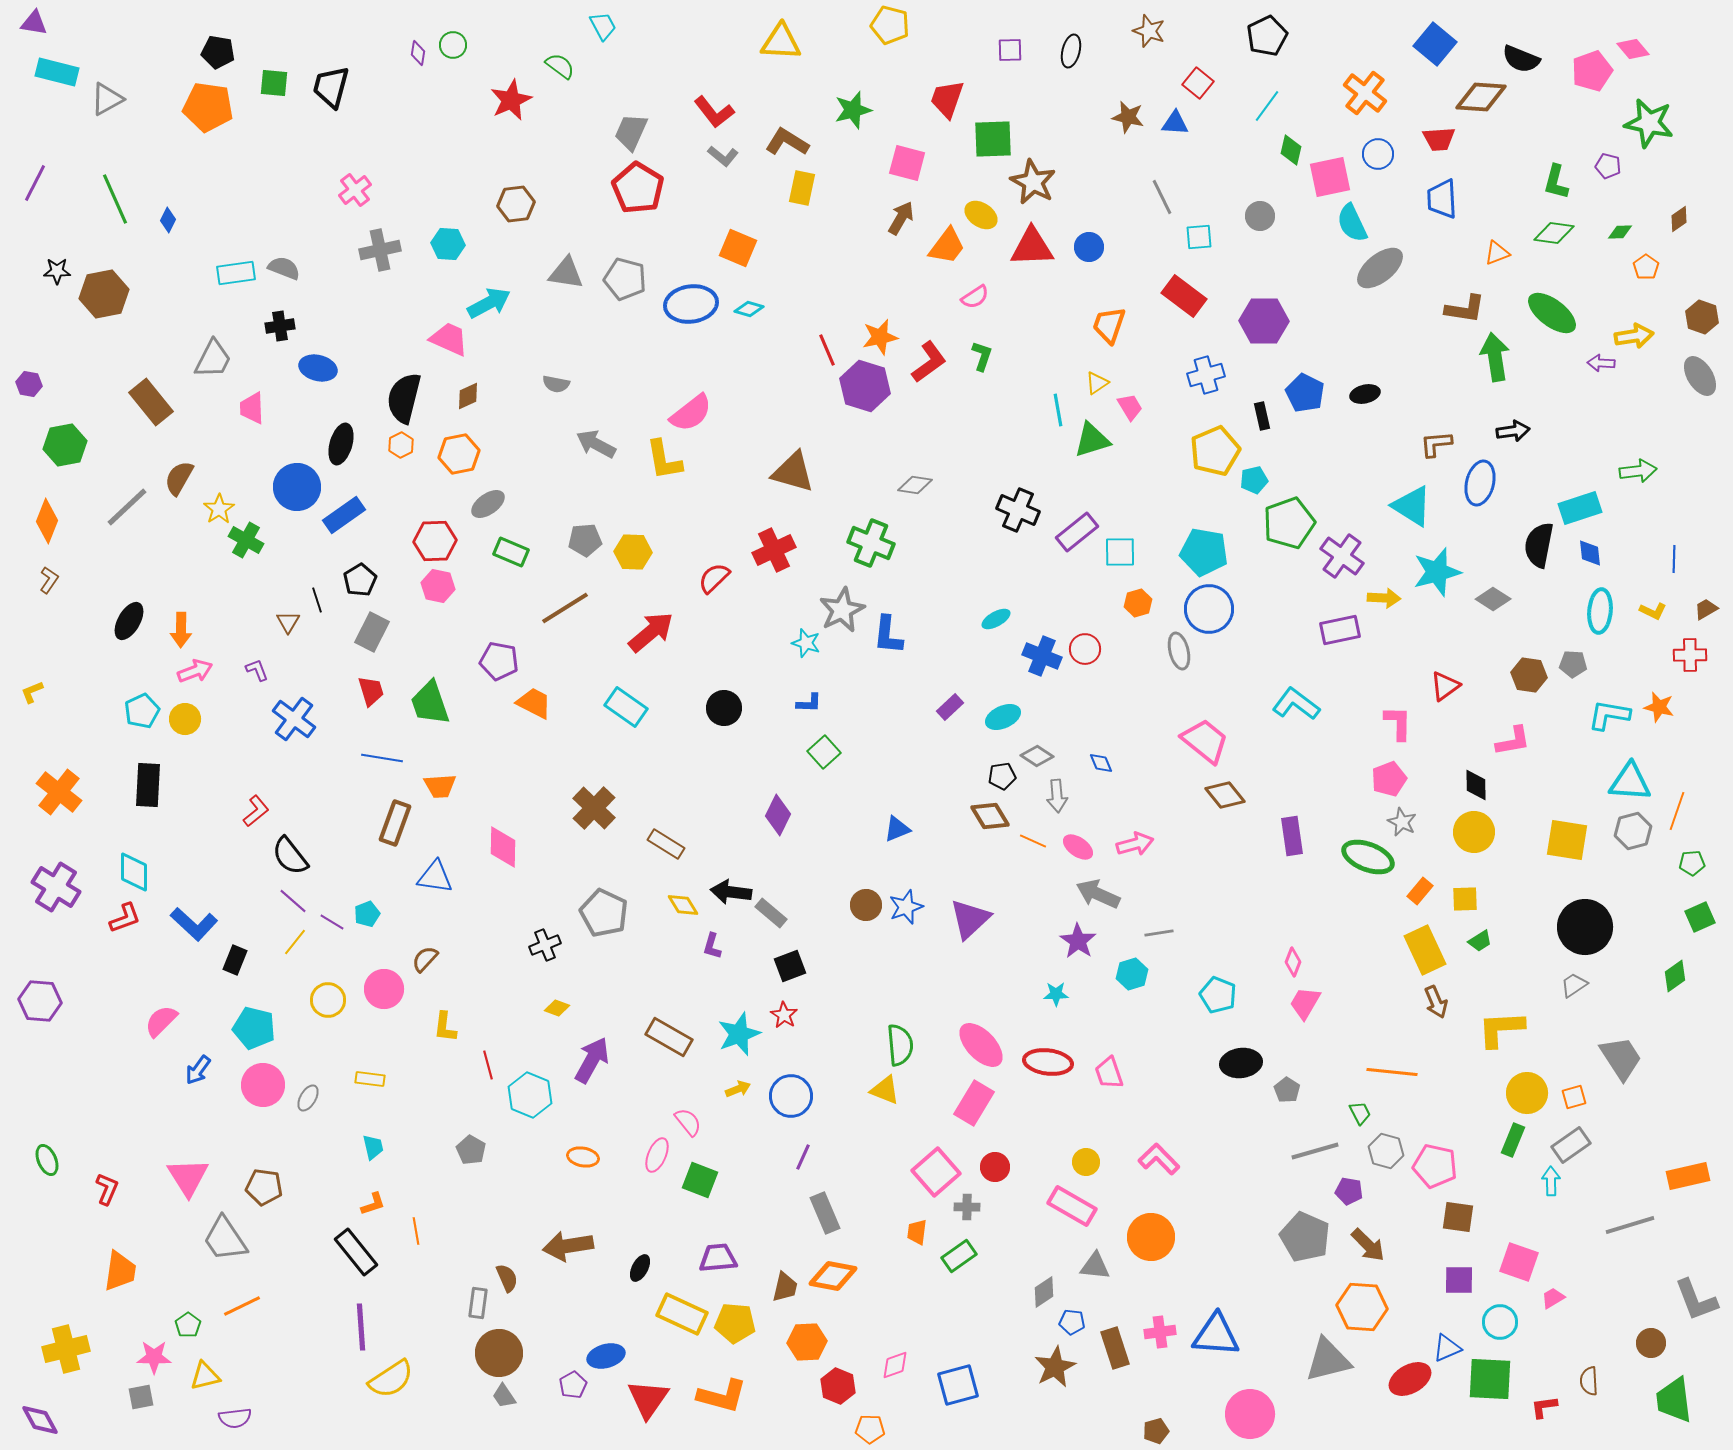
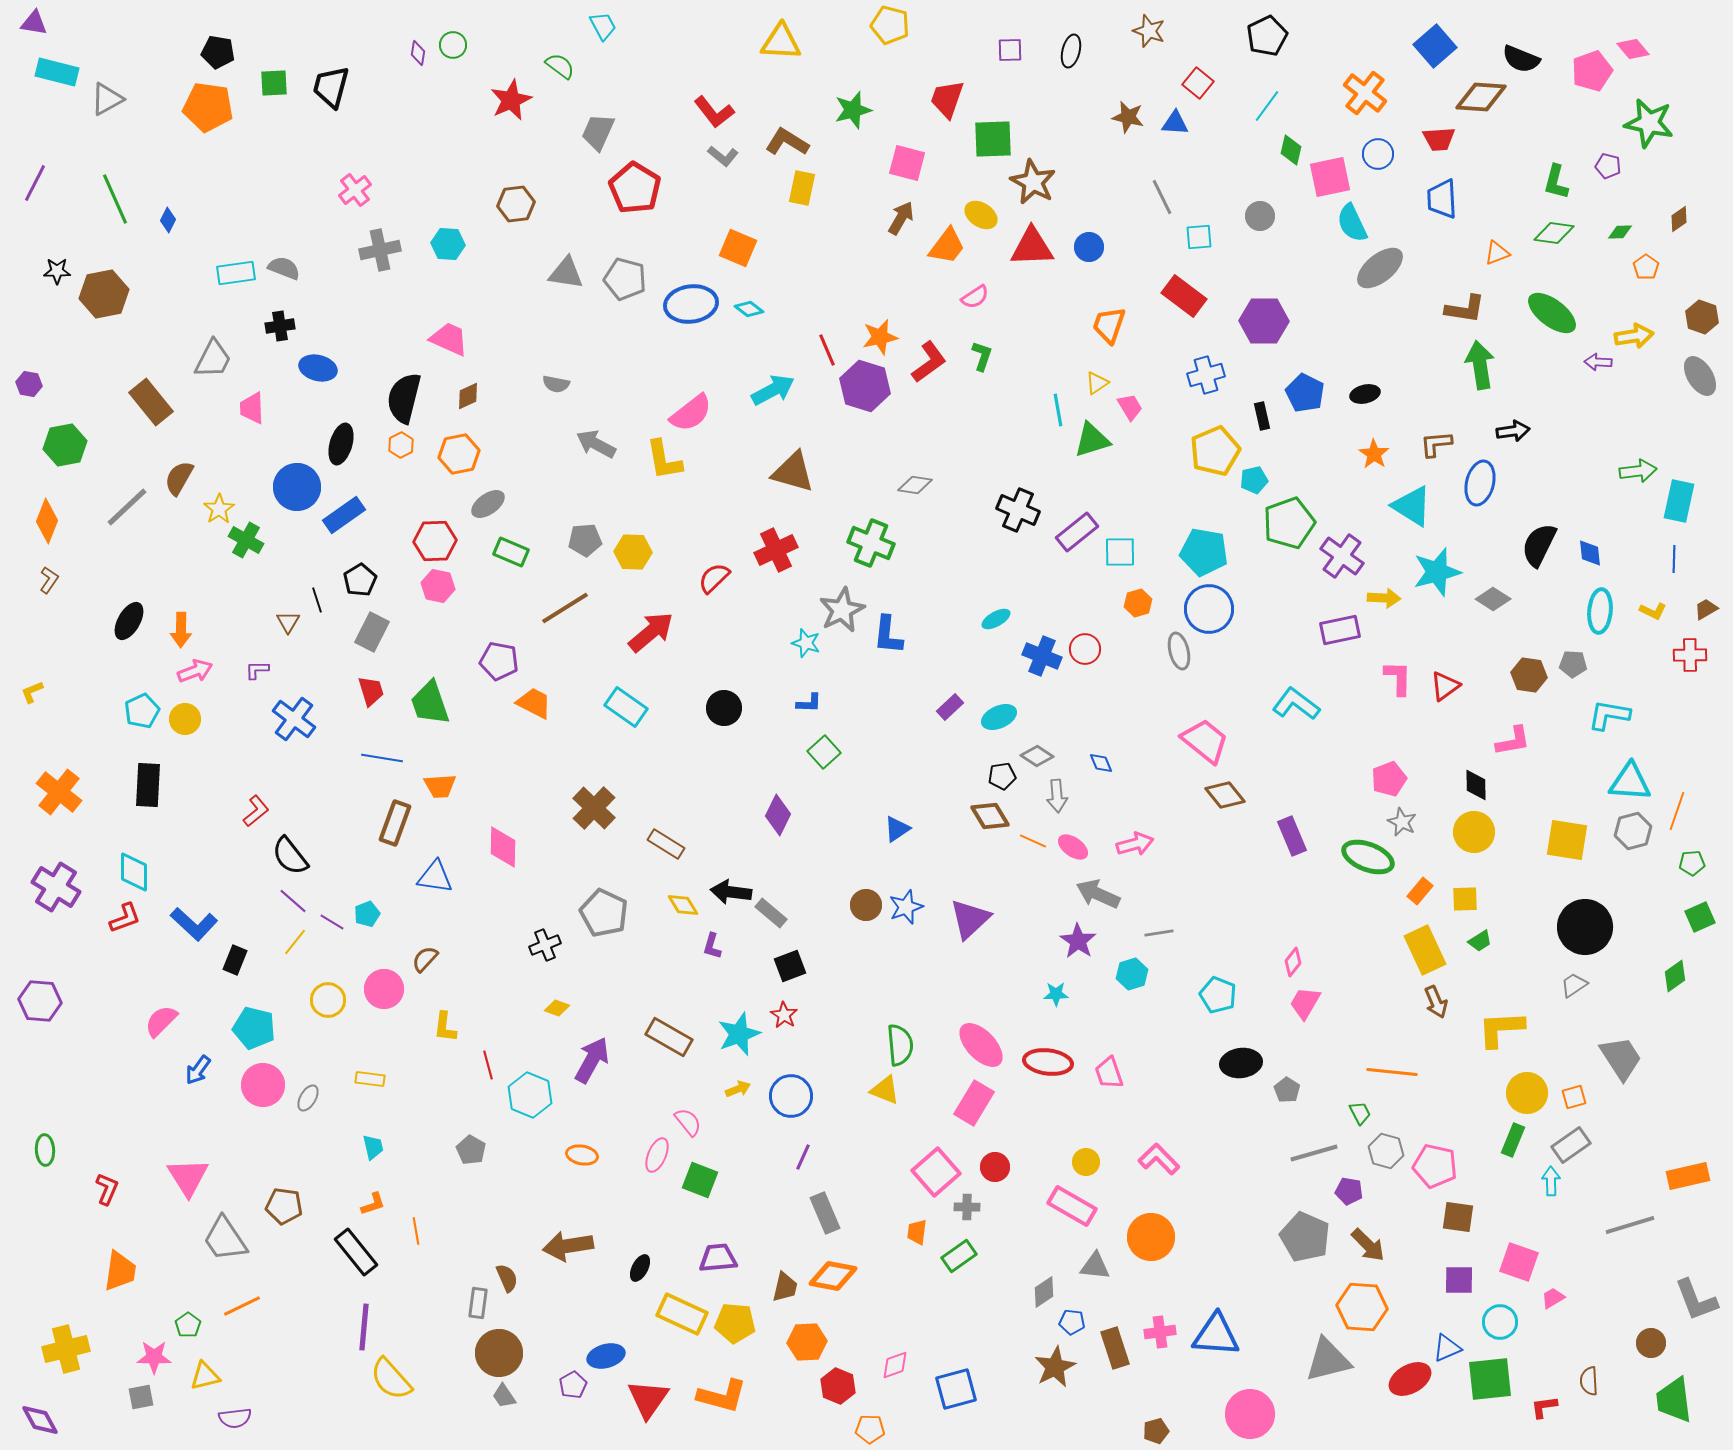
blue square at (1435, 44): moved 2 px down; rotated 9 degrees clockwise
green square at (274, 83): rotated 8 degrees counterclockwise
gray trapezoid at (631, 132): moved 33 px left
red pentagon at (638, 188): moved 3 px left
cyan arrow at (489, 303): moved 284 px right, 87 px down
cyan diamond at (749, 309): rotated 20 degrees clockwise
green arrow at (1495, 357): moved 15 px left, 8 px down
purple arrow at (1601, 363): moved 3 px left, 1 px up
cyan rectangle at (1580, 508): moved 99 px right, 7 px up; rotated 60 degrees counterclockwise
black semicircle at (1539, 545): rotated 15 degrees clockwise
red cross at (774, 550): moved 2 px right
purple L-shape at (257, 670): rotated 70 degrees counterclockwise
orange star at (1659, 707): moved 285 px left, 253 px up; rotated 20 degrees clockwise
cyan ellipse at (1003, 717): moved 4 px left
pink L-shape at (1398, 723): moved 45 px up
blue triangle at (897, 829): rotated 12 degrees counterclockwise
purple rectangle at (1292, 836): rotated 15 degrees counterclockwise
pink ellipse at (1078, 847): moved 5 px left
pink diamond at (1293, 962): rotated 16 degrees clockwise
gray line at (1315, 1151): moved 1 px left, 2 px down
orange ellipse at (583, 1157): moved 1 px left, 2 px up
green ellipse at (47, 1160): moved 2 px left, 10 px up; rotated 20 degrees clockwise
brown pentagon at (264, 1187): moved 20 px right, 19 px down
purple line at (361, 1327): moved 3 px right; rotated 9 degrees clockwise
yellow semicircle at (391, 1379): rotated 81 degrees clockwise
green square at (1490, 1379): rotated 9 degrees counterclockwise
blue square at (958, 1385): moved 2 px left, 4 px down
